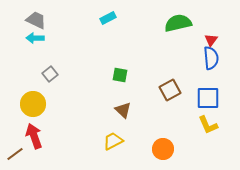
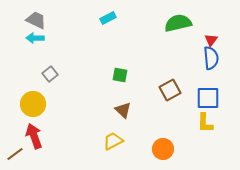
yellow L-shape: moved 3 px left, 2 px up; rotated 25 degrees clockwise
